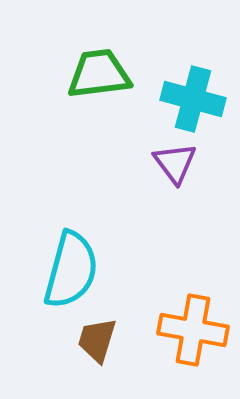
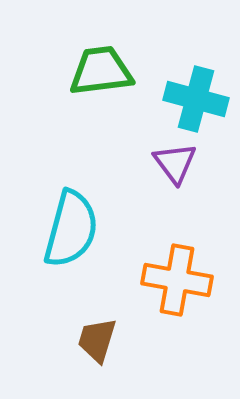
green trapezoid: moved 2 px right, 3 px up
cyan cross: moved 3 px right
cyan semicircle: moved 41 px up
orange cross: moved 16 px left, 50 px up
